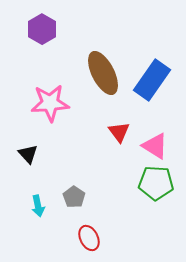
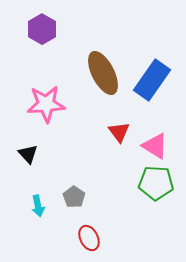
pink star: moved 4 px left, 1 px down
